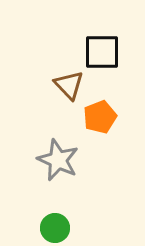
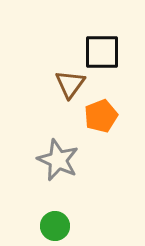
brown triangle: moved 1 px right, 1 px up; rotated 20 degrees clockwise
orange pentagon: moved 1 px right, 1 px up
green circle: moved 2 px up
